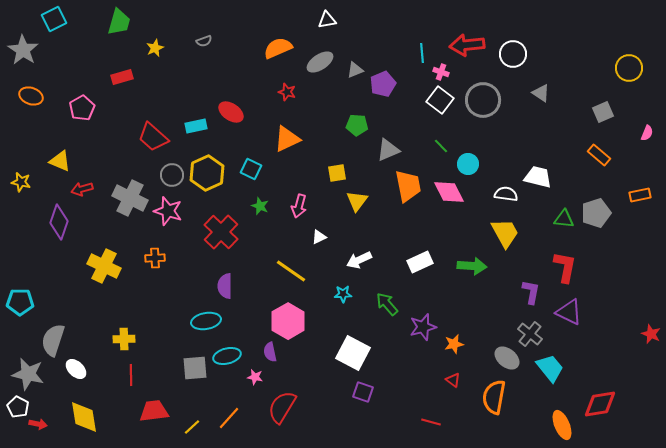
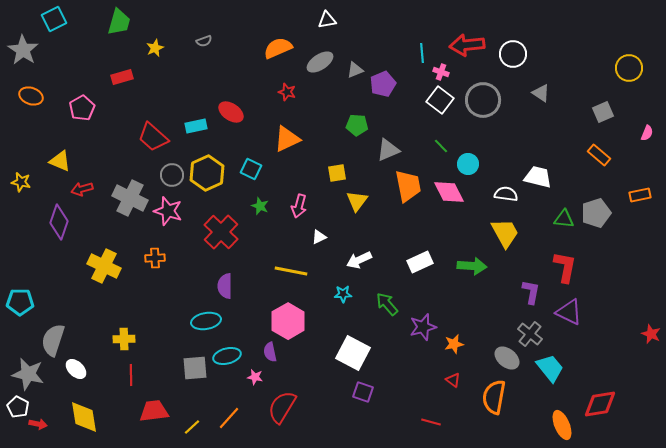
yellow line at (291, 271): rotated 24 degrees counterclockwise
